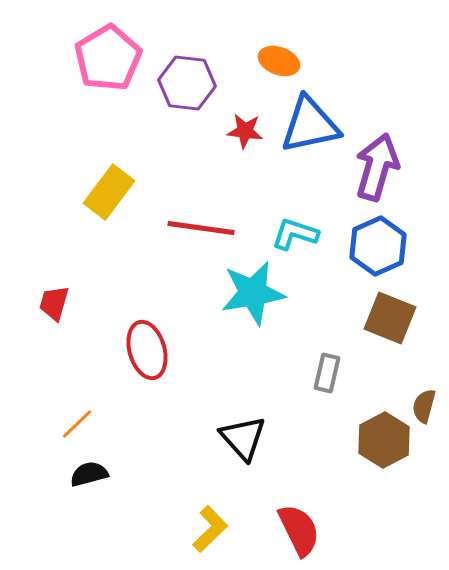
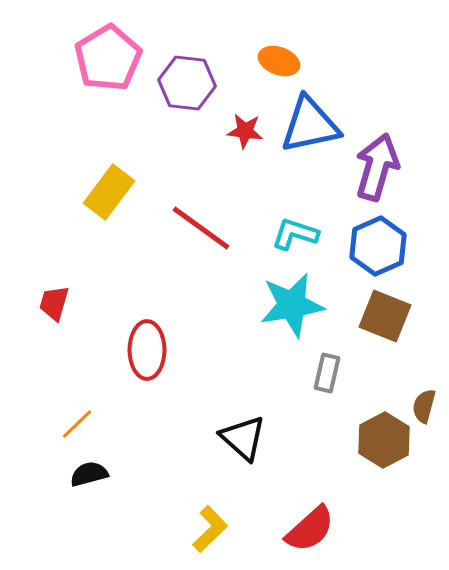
red line: rotated 28 degrees clockwise
cyan star: moved 39 px right, 12 px down
brown square: moved 5 px left, 2 px up
red ellipse: rotated 16 degrees clockwise
black triangle: rotated 6 degrees counterclockwise
red semicircle: moved 11 px right, 1 px up; rotated 74 degrees clockwise
